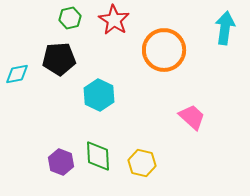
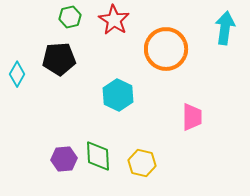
green hexagon: moved 1 px up
orange circle: moved 2 px right, 1 px up
cyan diamond: rotated 50 degrees counterclockwise
cyan hexagon: moved 19 px right
pink trapezoid: rotated 48 degrees clockwise
purple hexagon: moved 3 px right, 3 px up; rotated 25 degrees counterclockwise
